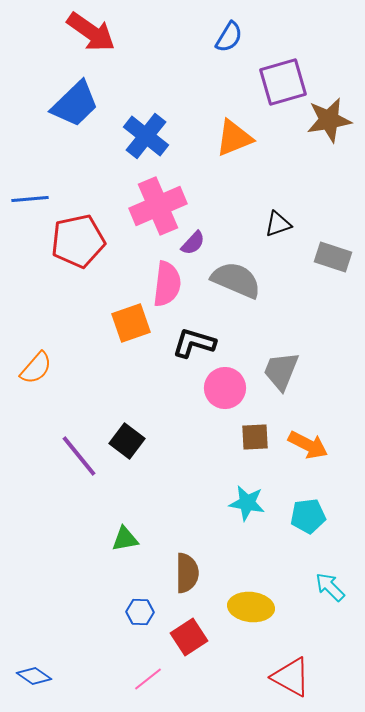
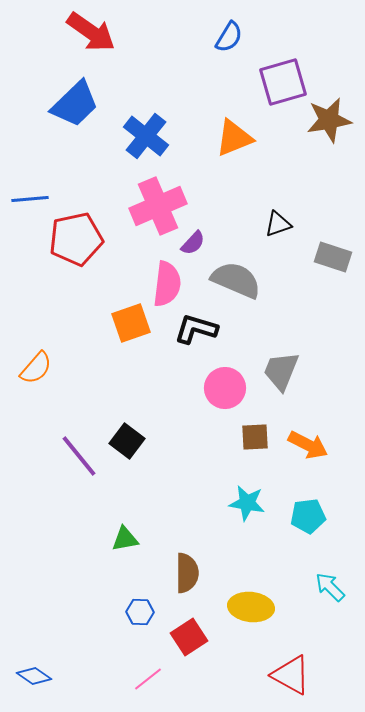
red pentagon: moved 2 px left, 2 px up
black L-shape: moved 2 px right, 14 px up
red triangle: moved 2 px up
